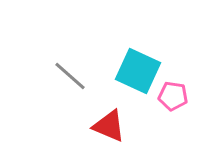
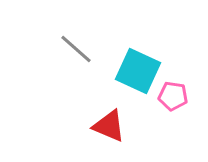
gray line: moved 6 px right, 27 px up
